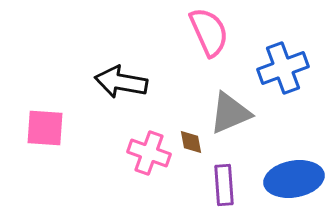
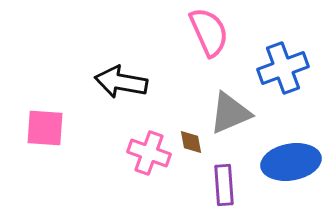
blue ellipse: moved 3 px left, 17 px up
